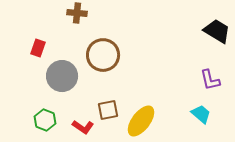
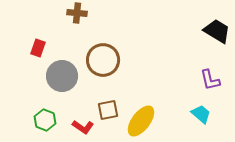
brown circle: moved 5 px down
